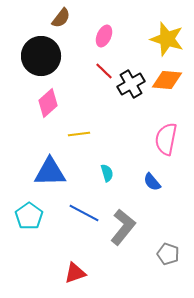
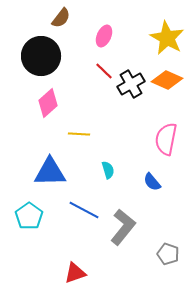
yellow star: moved 1 px up; rotated 12 degrees clockwise
orange diamond: rotated 20 degrees clockwise
yellow line: rotated 10 degrees clockwise
cyan semicircle: moved 1 px right, 3 px up
blue line: moved 3 px up
